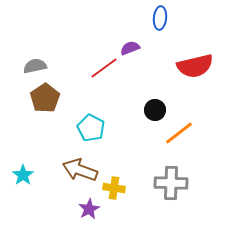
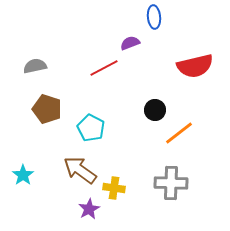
blue ellipse: moved 6 px left, 1 px up; rotated 10 degrees counterclockwise
purple semicircle: moved 5 px up
red line: rotated 8 degrees clockwise
brown pentagon: moved 2 px right, 11 px down; rotated 20 degrees counterclockwise
brown arrow: rotated 16 degrees clockwise
